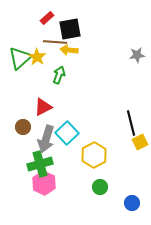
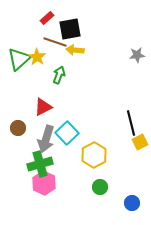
brown line: rotated 15 degrees clockwise
yellow arrow: moved 6 px right
green triangle: moved 1 px left, 1 px down
brown circle: moved 5 px left, 1 px down
